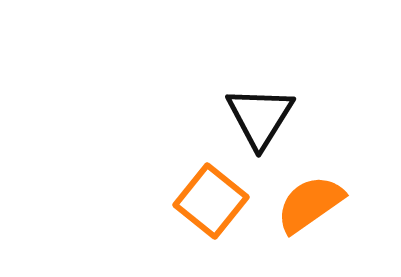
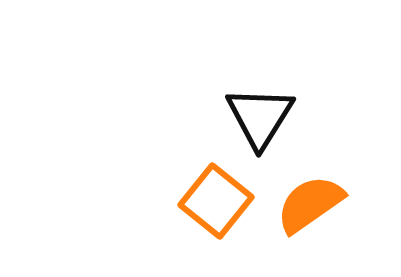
orange square: moved 5 px right
